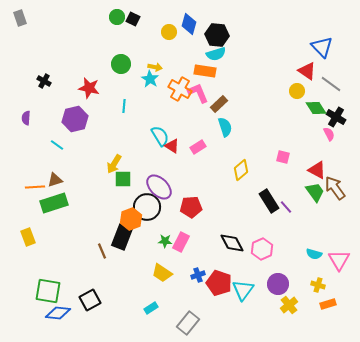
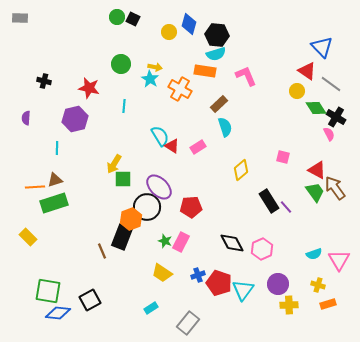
gray rectangle at (20, 18): rotated 70 degrees counterclockwise
black cross at (44, 81): rotated 16 degrees counterclockwise
pink L-shape at (198, 93): moved 48 px right, 17 px up
cyan line at (57, 145): moved 3 px down; rotated 56 degrees clockwise
yellow rectangle at (28, 237): rotated 24 degrees counterclockwise
green star at (165, 241): rotated 16 degrees clockwise
cyan semicircle at (314, 254): rotated 35 degrees counterclockwise
yellow cross at (289, 305): rotated 36 degrees clockwise
